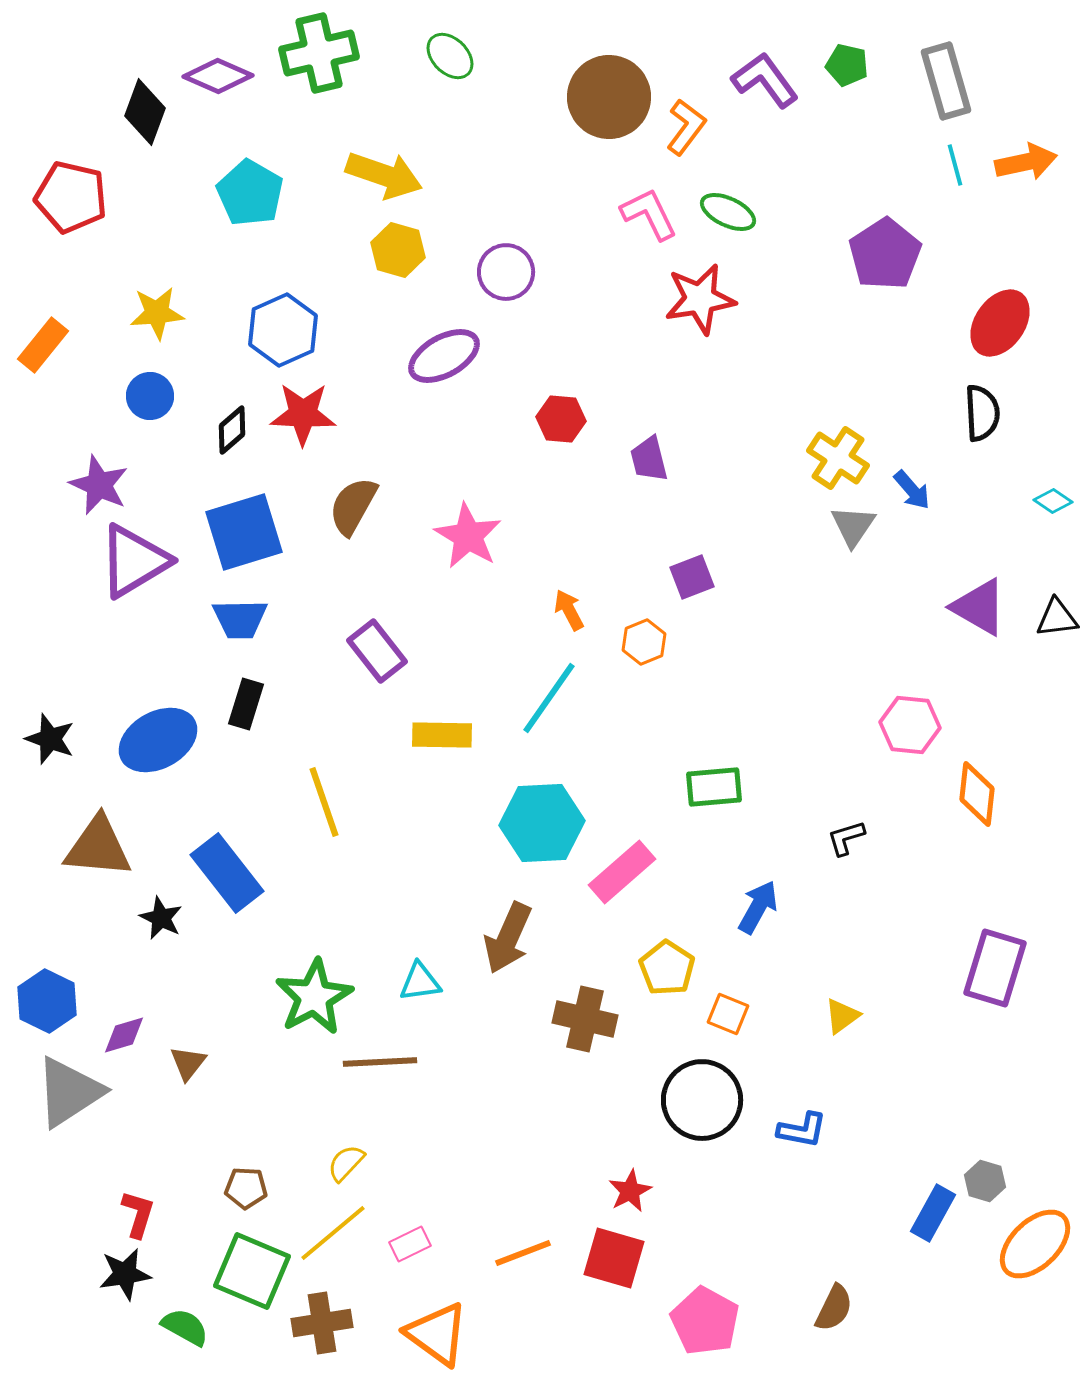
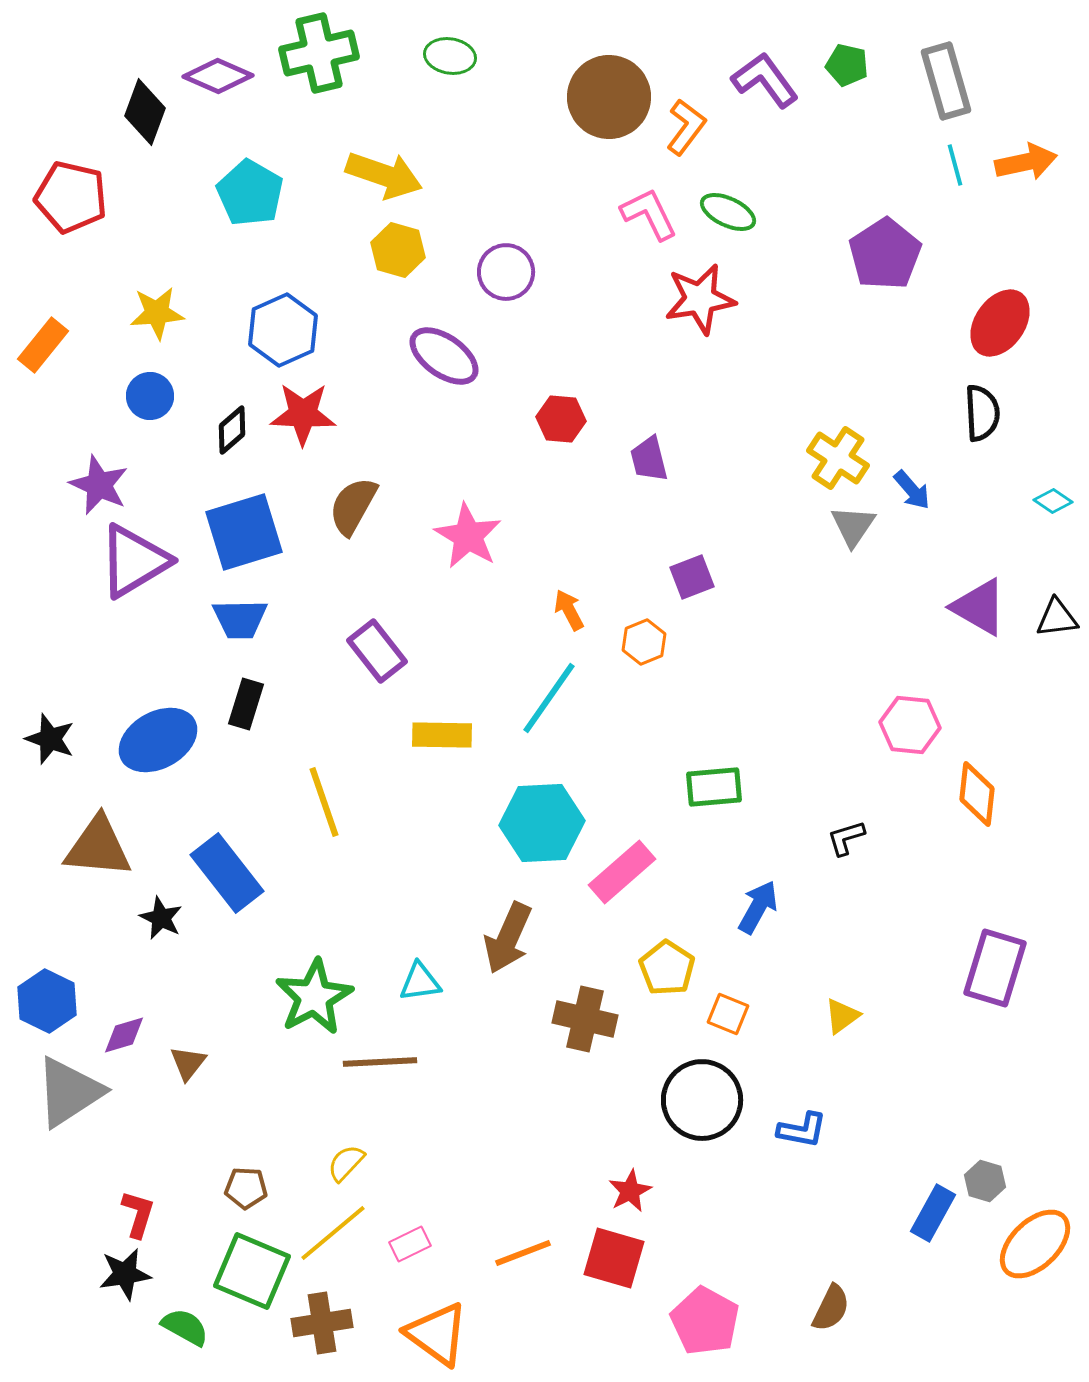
green ellipse at (450, 56): rotated 36 degrees counterclockwise
purple ellipse at (444, 356): rotated 64 degrees clockwise
brown semicircle at (834, 1308): moved 3 px left
